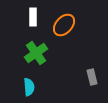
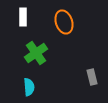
white rectangle: moved 10 px left
orange ellipse: moved 3 px up; rotated 60 degrees counterclockwise
